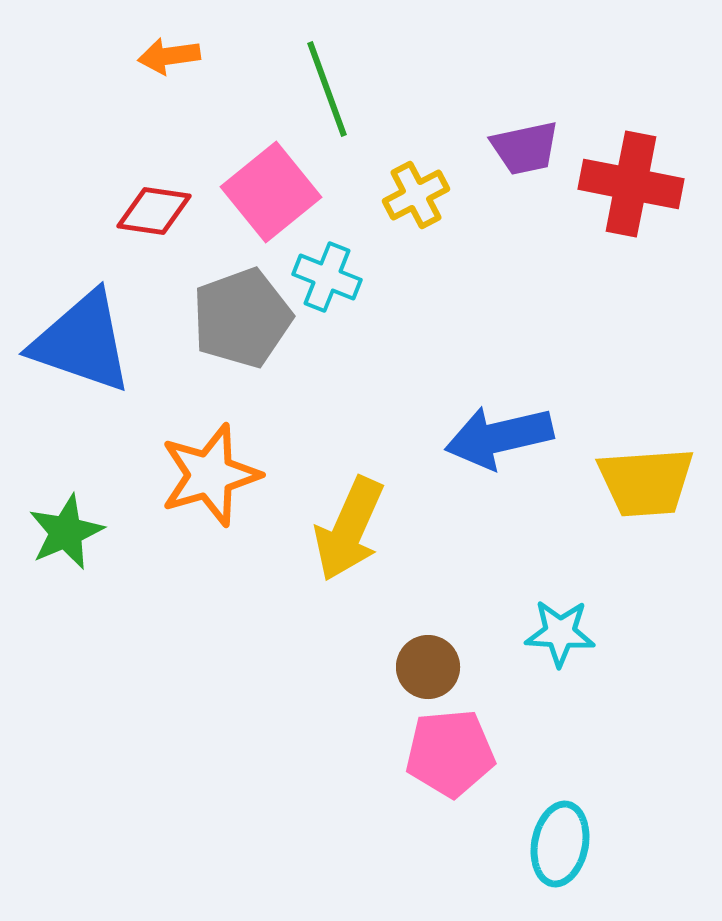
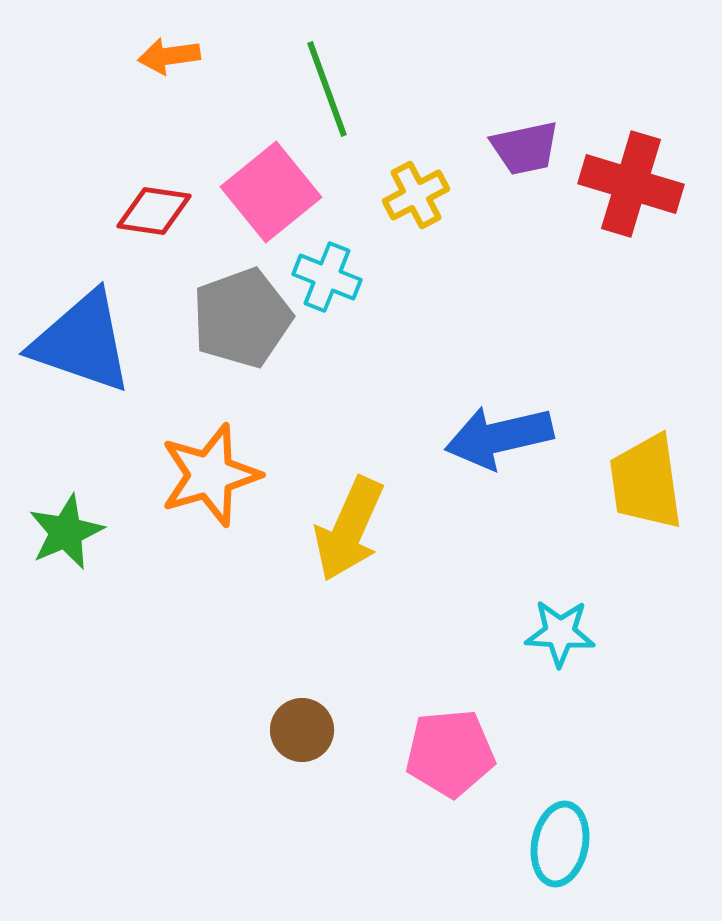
red cross: rotated 6 degrees clockwise
yellow trapezoid: rotated 86 degrees clockwise
brown circle: moved 126 px left, 63 px down
